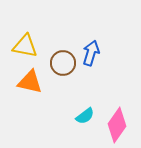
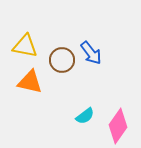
blue arrow: rotated 125 degrees clockwise
brown circle: moved 1 px left, 3 px up
pink diamond: moved 1 px right, 1 px down
